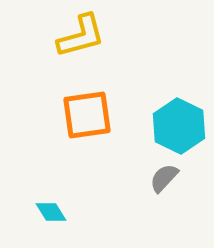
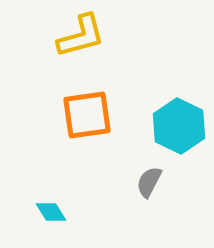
gray semicircle: moved 15 px left, 4 px down; rotated 16 degrees counterclockwise
